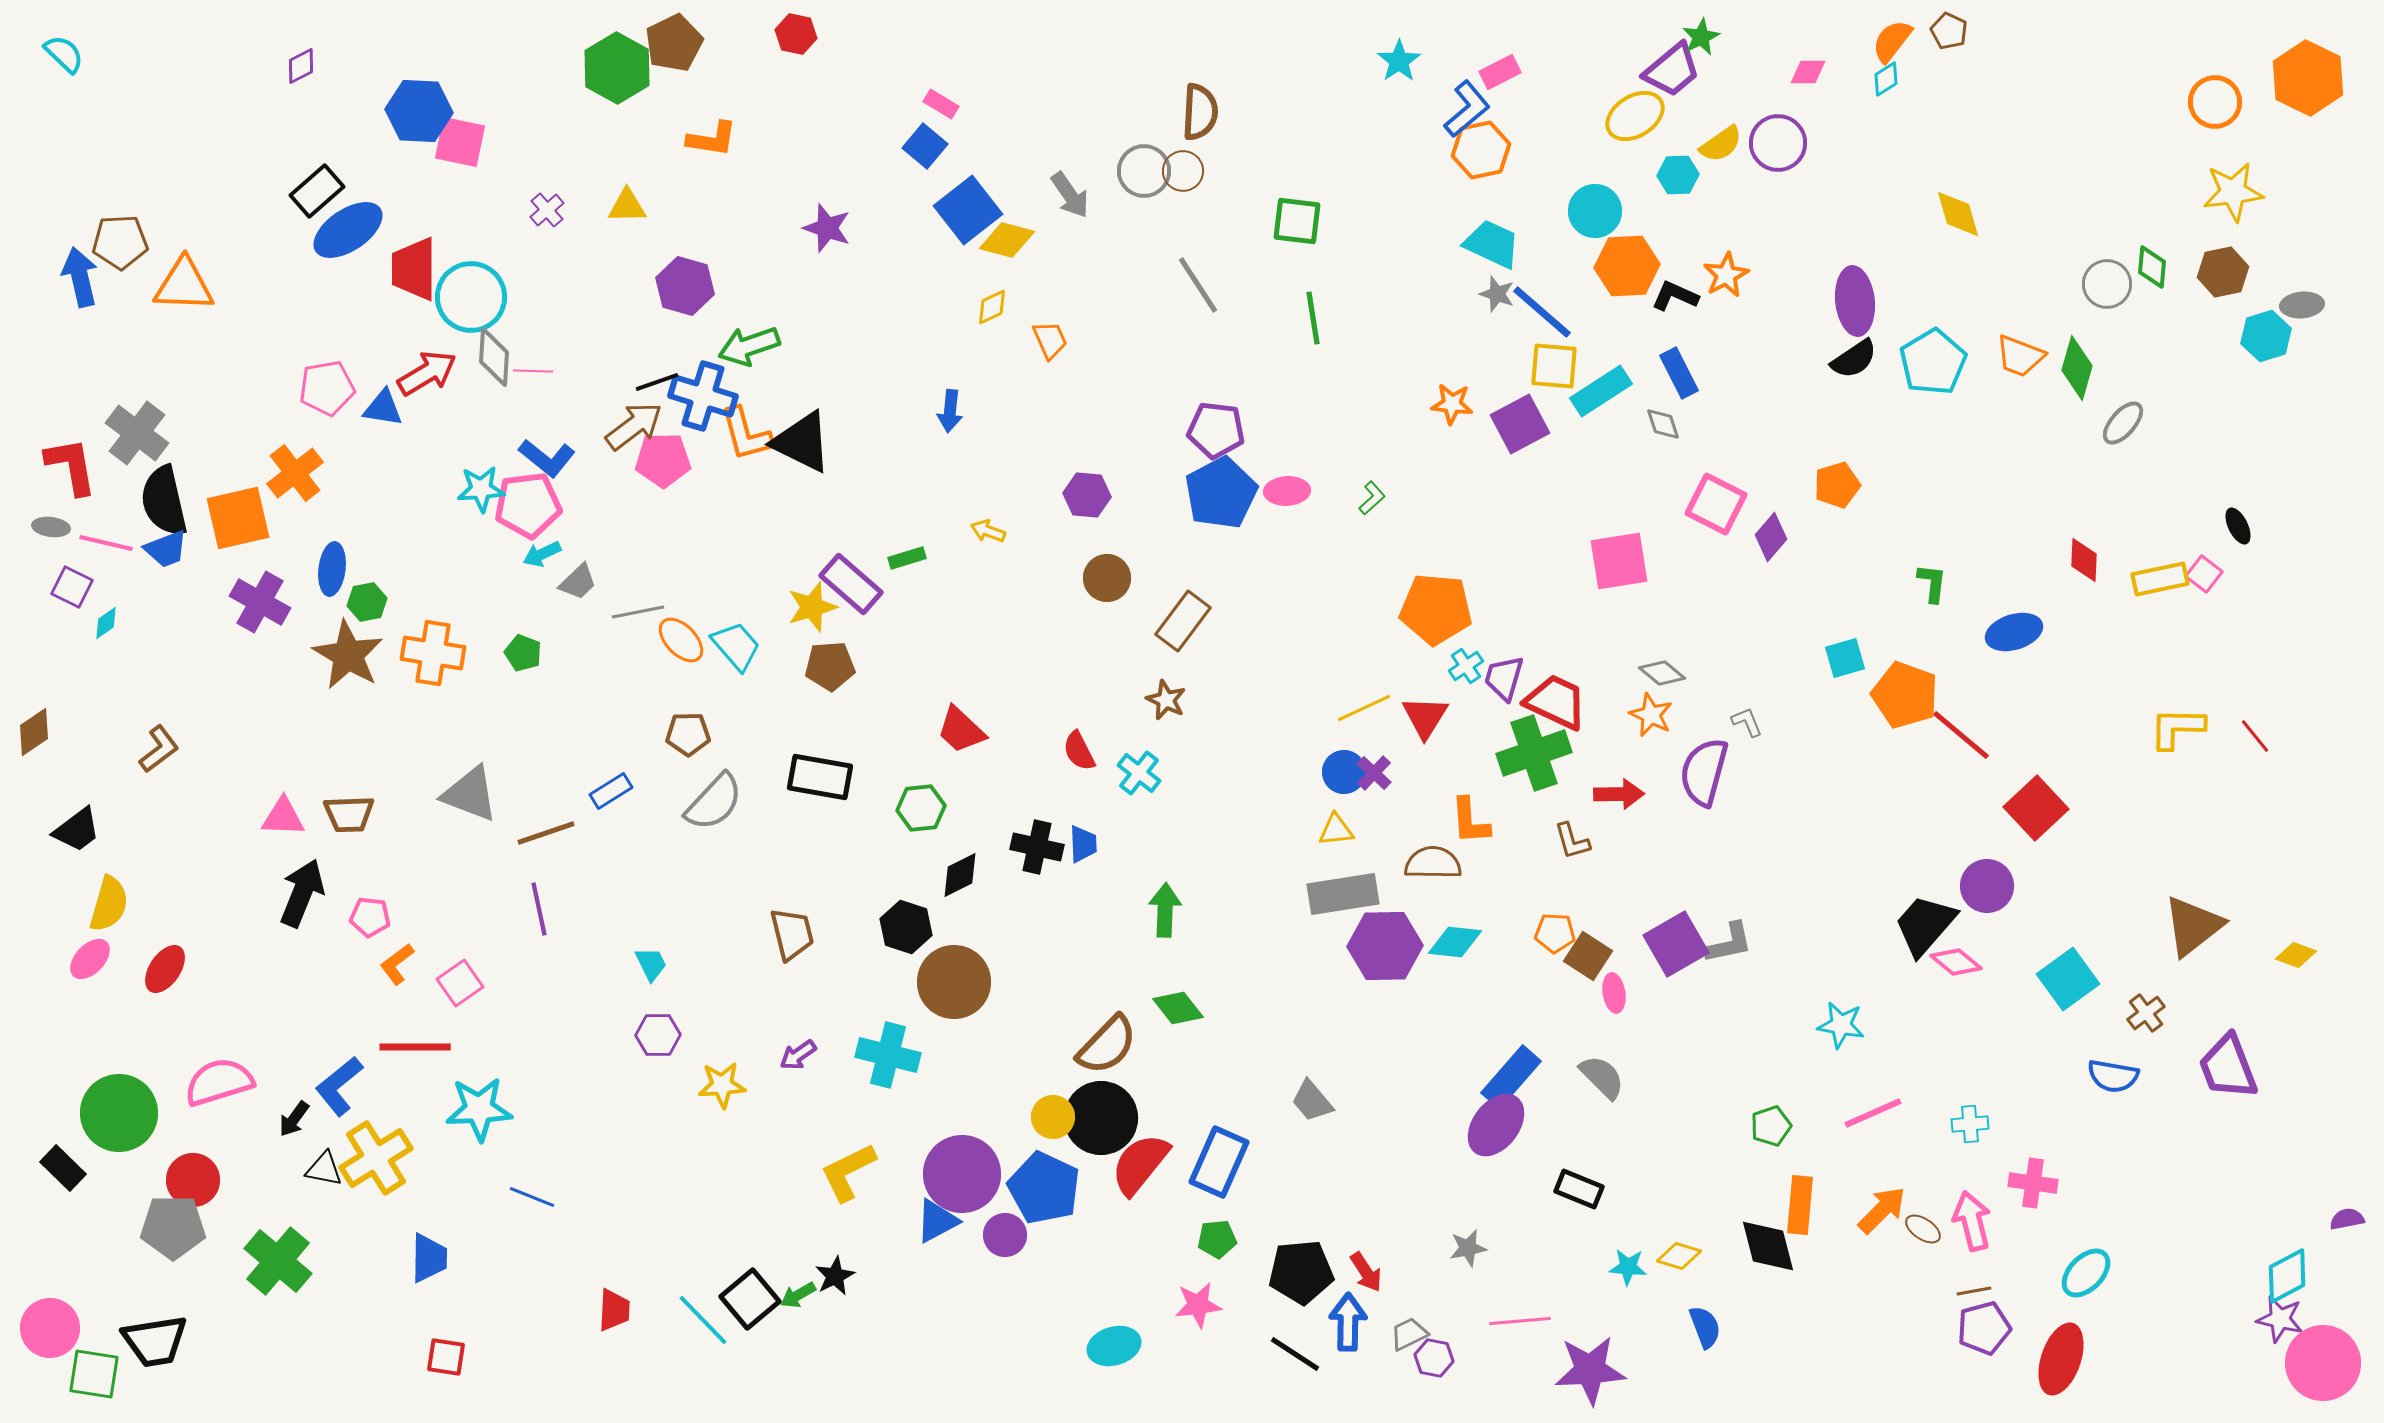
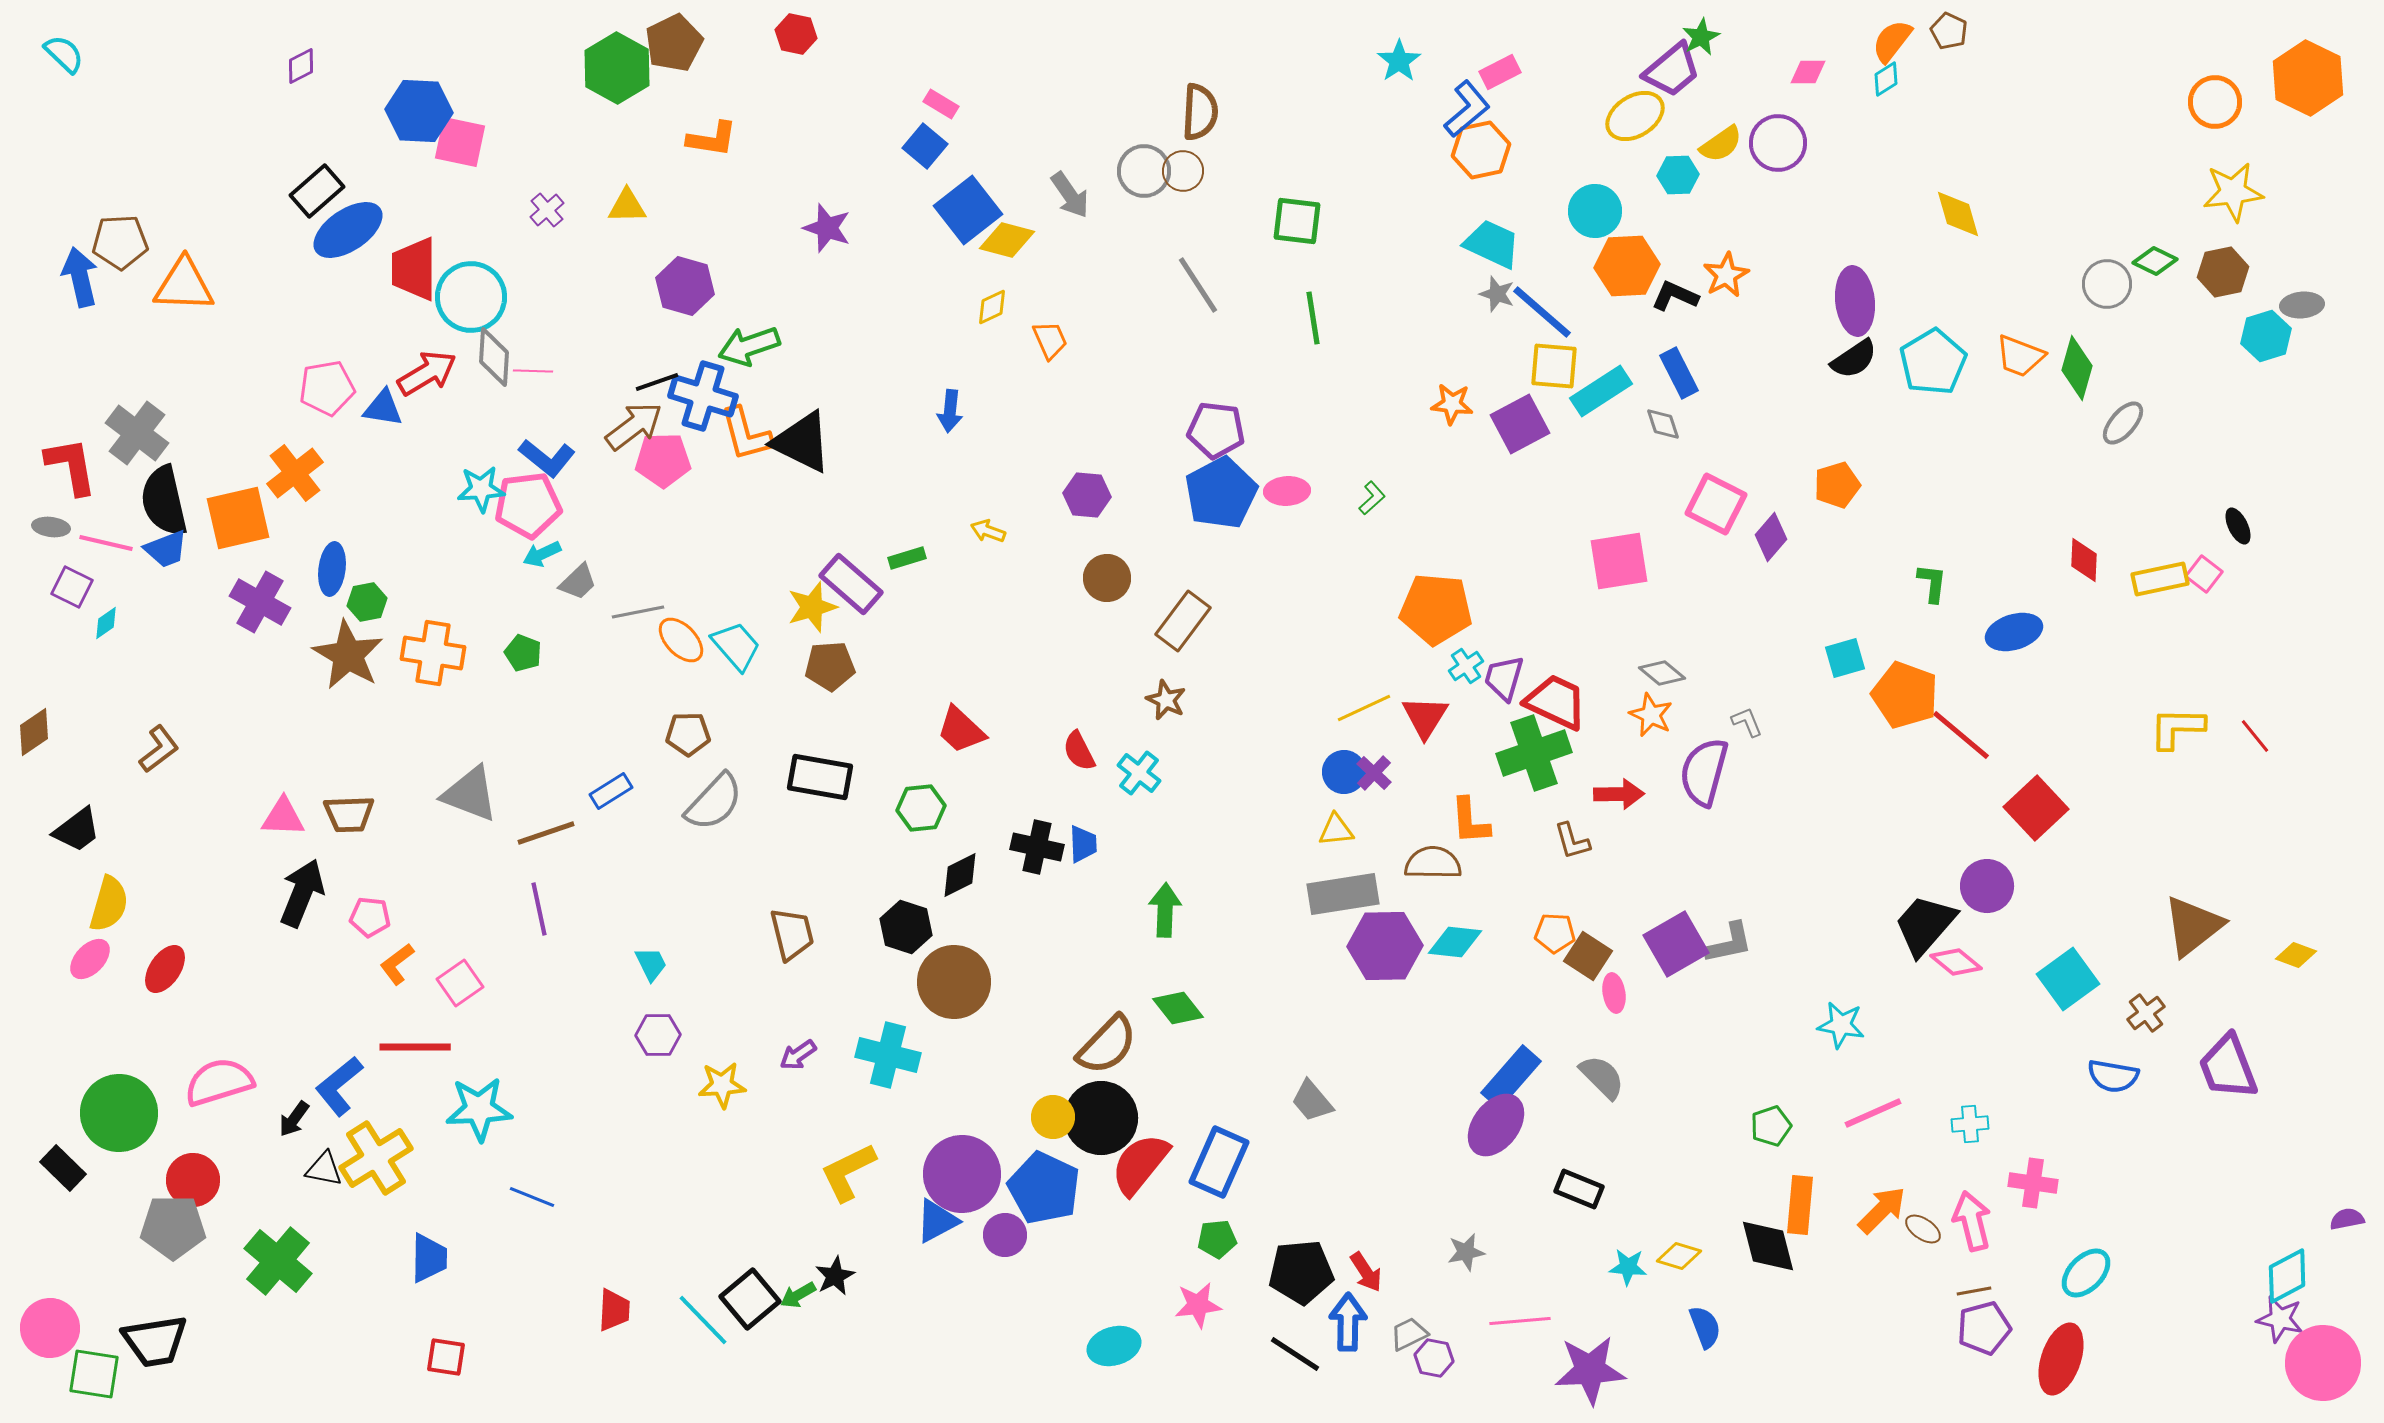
green diamond at (2152, 267): moved 3 px right, 6 px up; rotated 69 degrees counterclockwise
gray star at (1468, 1248): moved 2 px left, 4 px down
